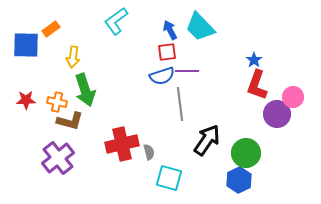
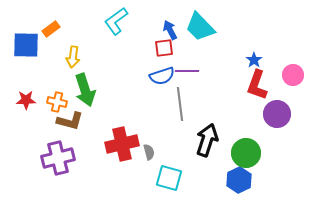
red square: moved 3 px left, 4 px up
pink circle: moved 22 px up
black arrow: rotated 16 degrees counterclockwise
purple cross: rotated 24 degrees clockwise
